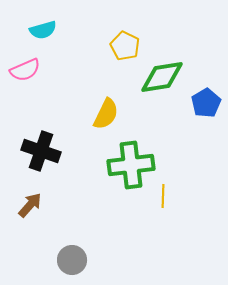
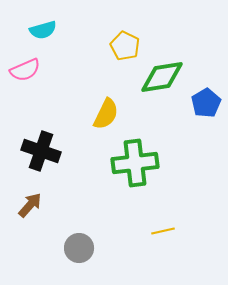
green cross: moved 4 px right, 2 px up
yellow line: moved 35 px down; rotated 75 degrees clockwise
gray circle: moved 7 px right, 12 px up
